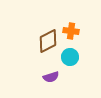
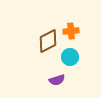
orange cross: rotated 14 degrees counterclockwise
purple semicircle: moved 6 px right, 3 px down
